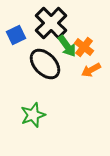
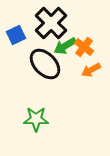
green arrow: moved 2 px left; rotated 95 degrees clockwise
green star: moved 3 px right, 4 px down; rotated 20 degrees clockwise
